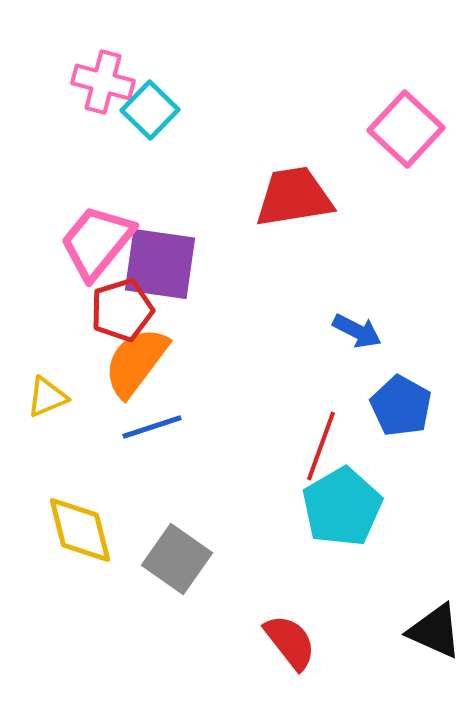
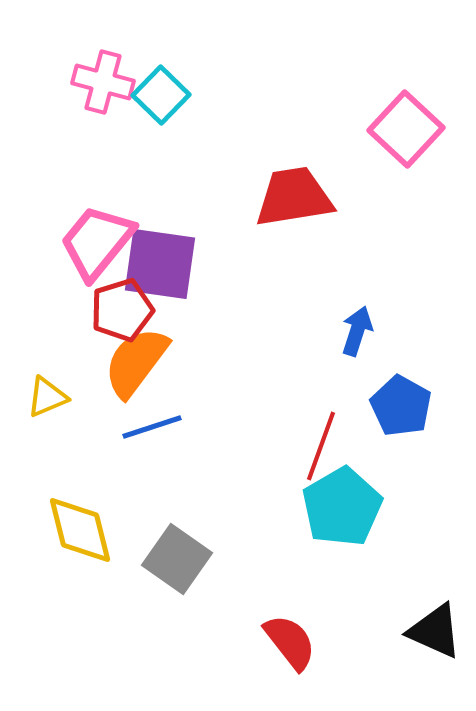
cyan square: moved 11 px right, 15 px up
blue arrow: rotated 99 degrees counterclockwise
